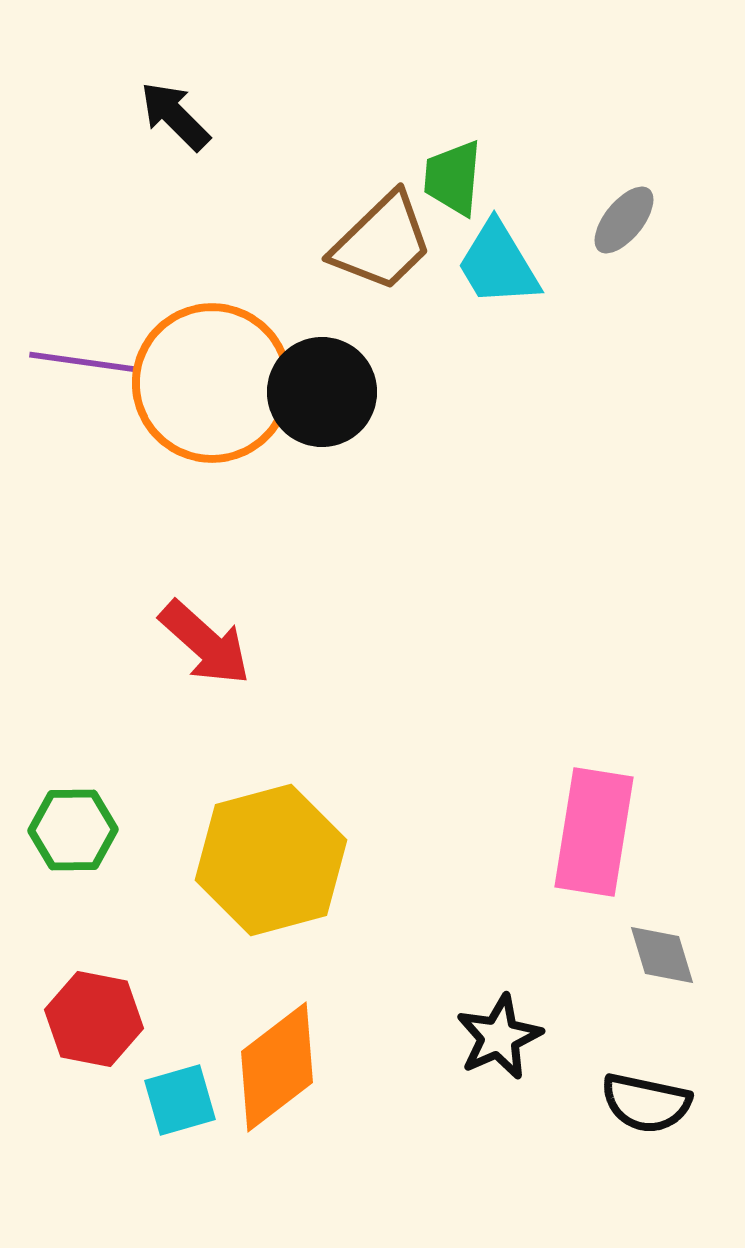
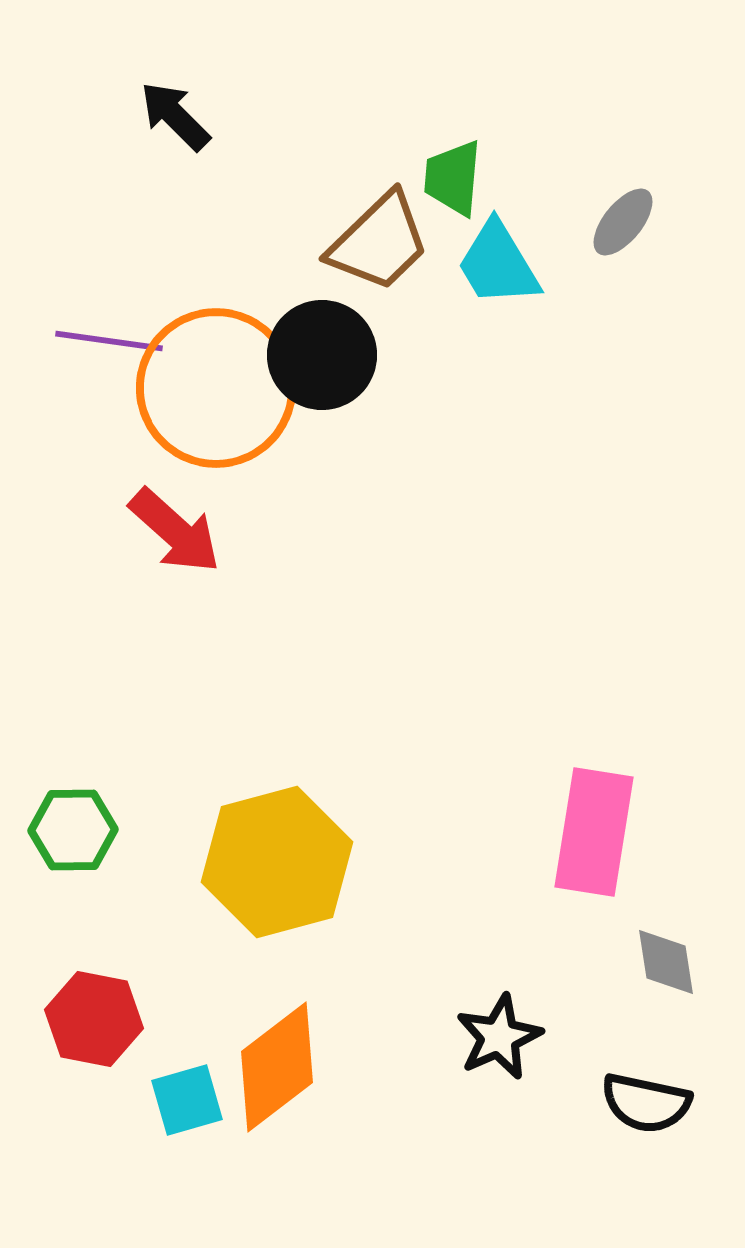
gray ellipse: moved 1 px left, 2 px down
brown trapezoid: moved 3 px left
purple line: moved 26 px right, 21 px up
orange circle: moved 4 px right, 5 px down
black circle: moved 37 px up
red arrow: moved 30 px left, 112 px up
yellow hexagon: moved 6 px right, 2 px down
gray diamond: moved 4 px right, 7 px down; rotated 8 degrees clockwise
cyan square: moved 7 px right
